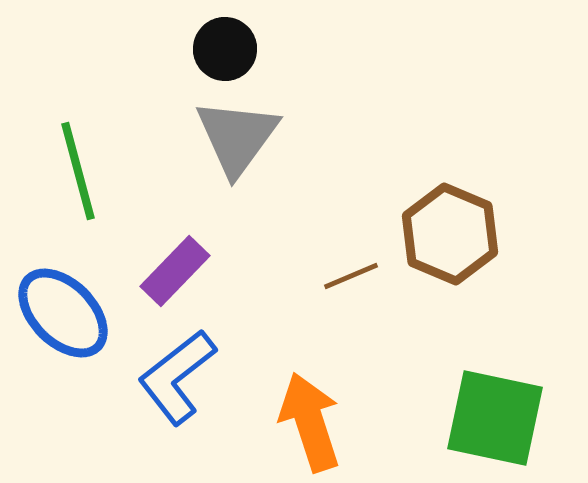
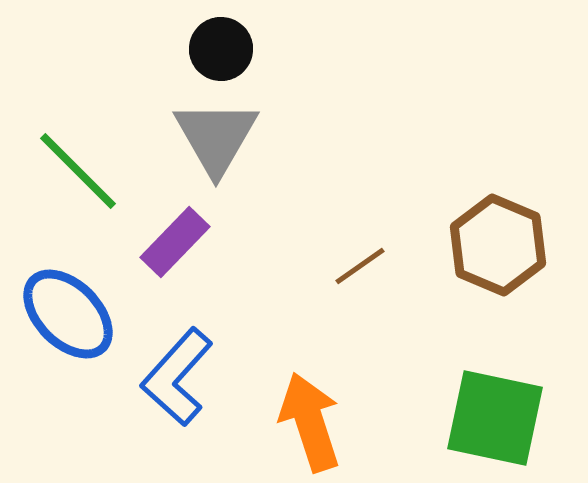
black circle: moved 4 px left
gray triangle: moved 21 px left; rotated 6 degrees counterclockwise
green line: rotated 30 degrees counterclockwise
brown hexagon: moved 48 px right, 11 px down
purple rectangle: moved 29 px up
brown line: moved 9 px right, 10 px up; rotated 12 degrees counterclockwise
blue ellipse: moved 5 px right, 1 px down
blue L-shape: rotated 10 degrees counterclockwise
